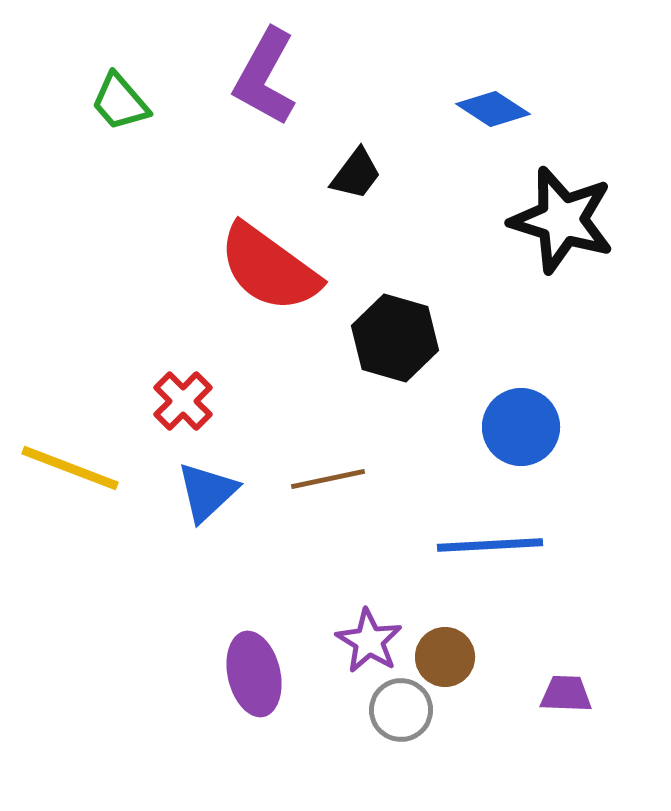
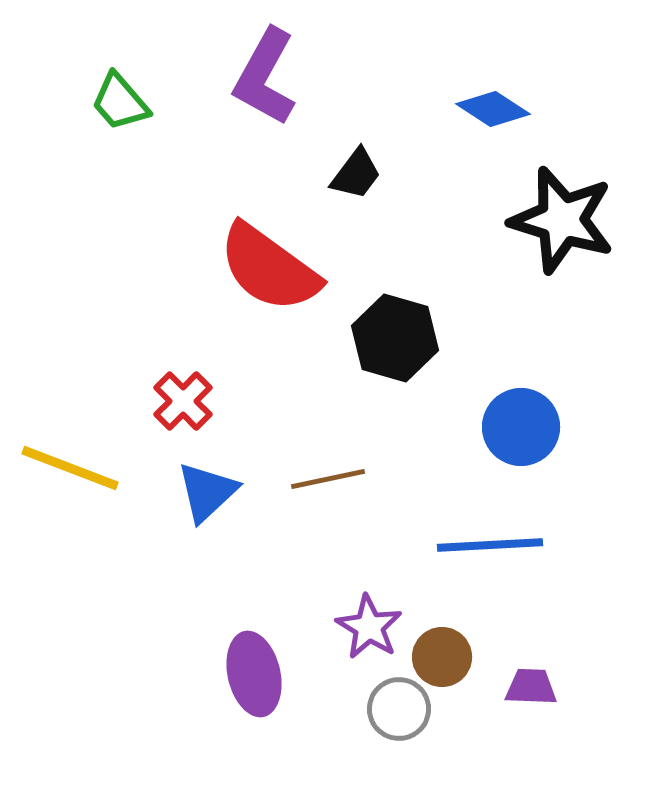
purple star: moved 14 px up
brown circle: moved 3 px left
purple trapezoid: moved 35 px left, 7 px up
gray circle: moved 2 px left, 1 px up
